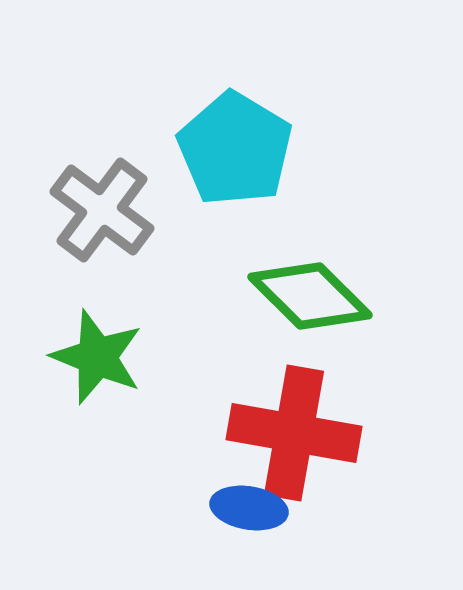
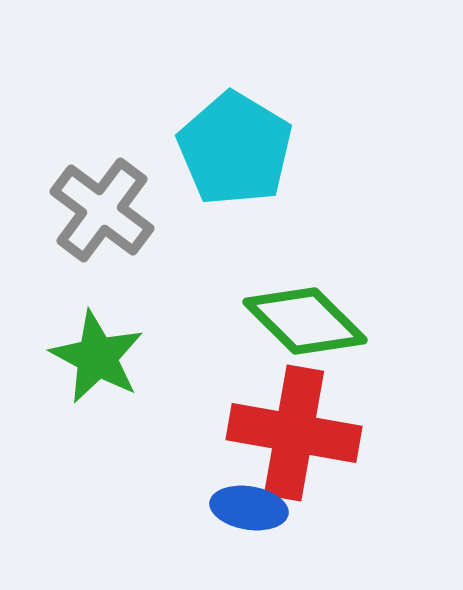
green diamond: moved 5 px left, 25 px down
green star: rotated 6 degrees clockwise
